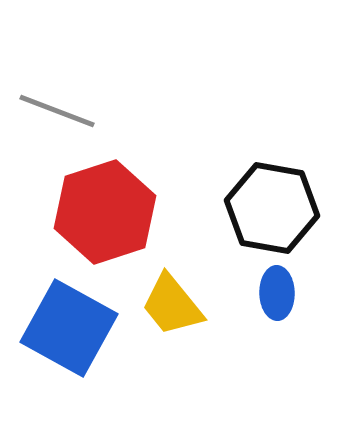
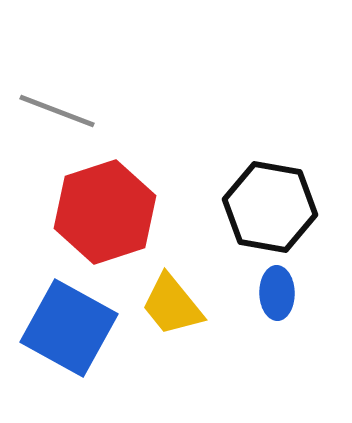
black hexagon: moved 2 px left, 1 px up
